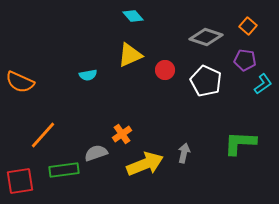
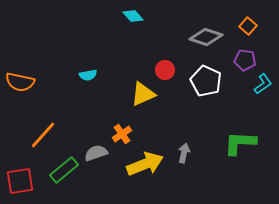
yellow triangle: moved 13 px right, 39 px down
orange semicircle: rotated 12 degrees counterclockwise
green rectangle: rotated 32 degrees counterclockwise
